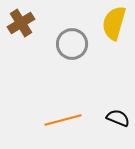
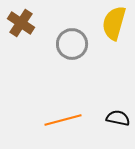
brown cross: rotated 24 degrees counterclockwise
black semicircle: rotated 10 degrees counterclockwise
